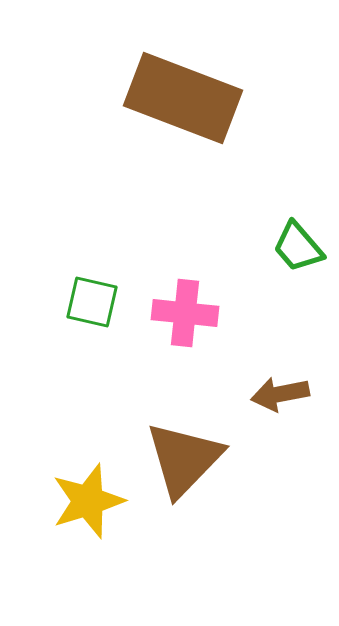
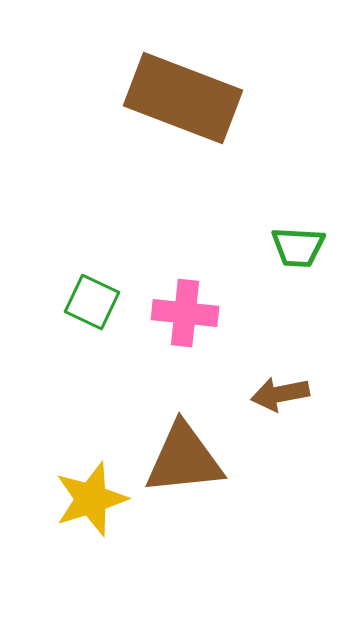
green trapezoid: rotated 46 degrees counterclockwise
green square: rotated 12 degrees clockwise
brown triangle: rotated 40 degrees clockwise
yellow star: moved 3 px right, 2 px up
